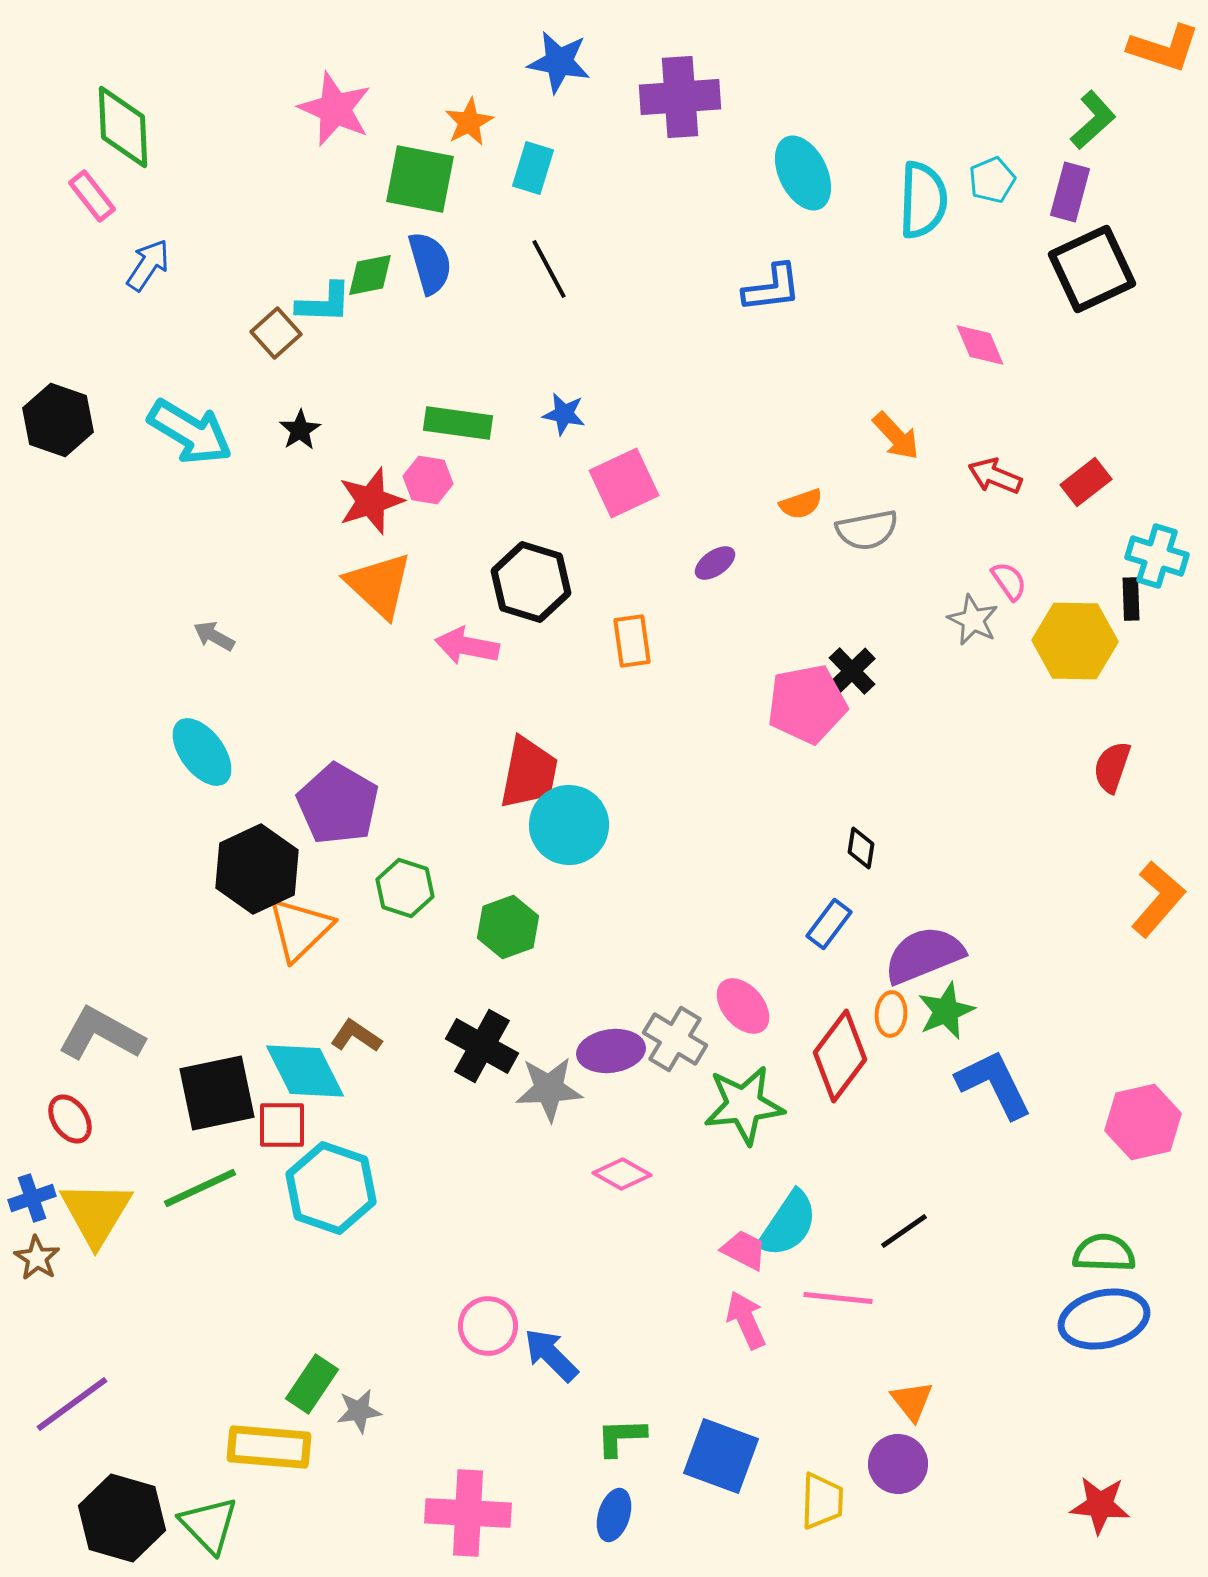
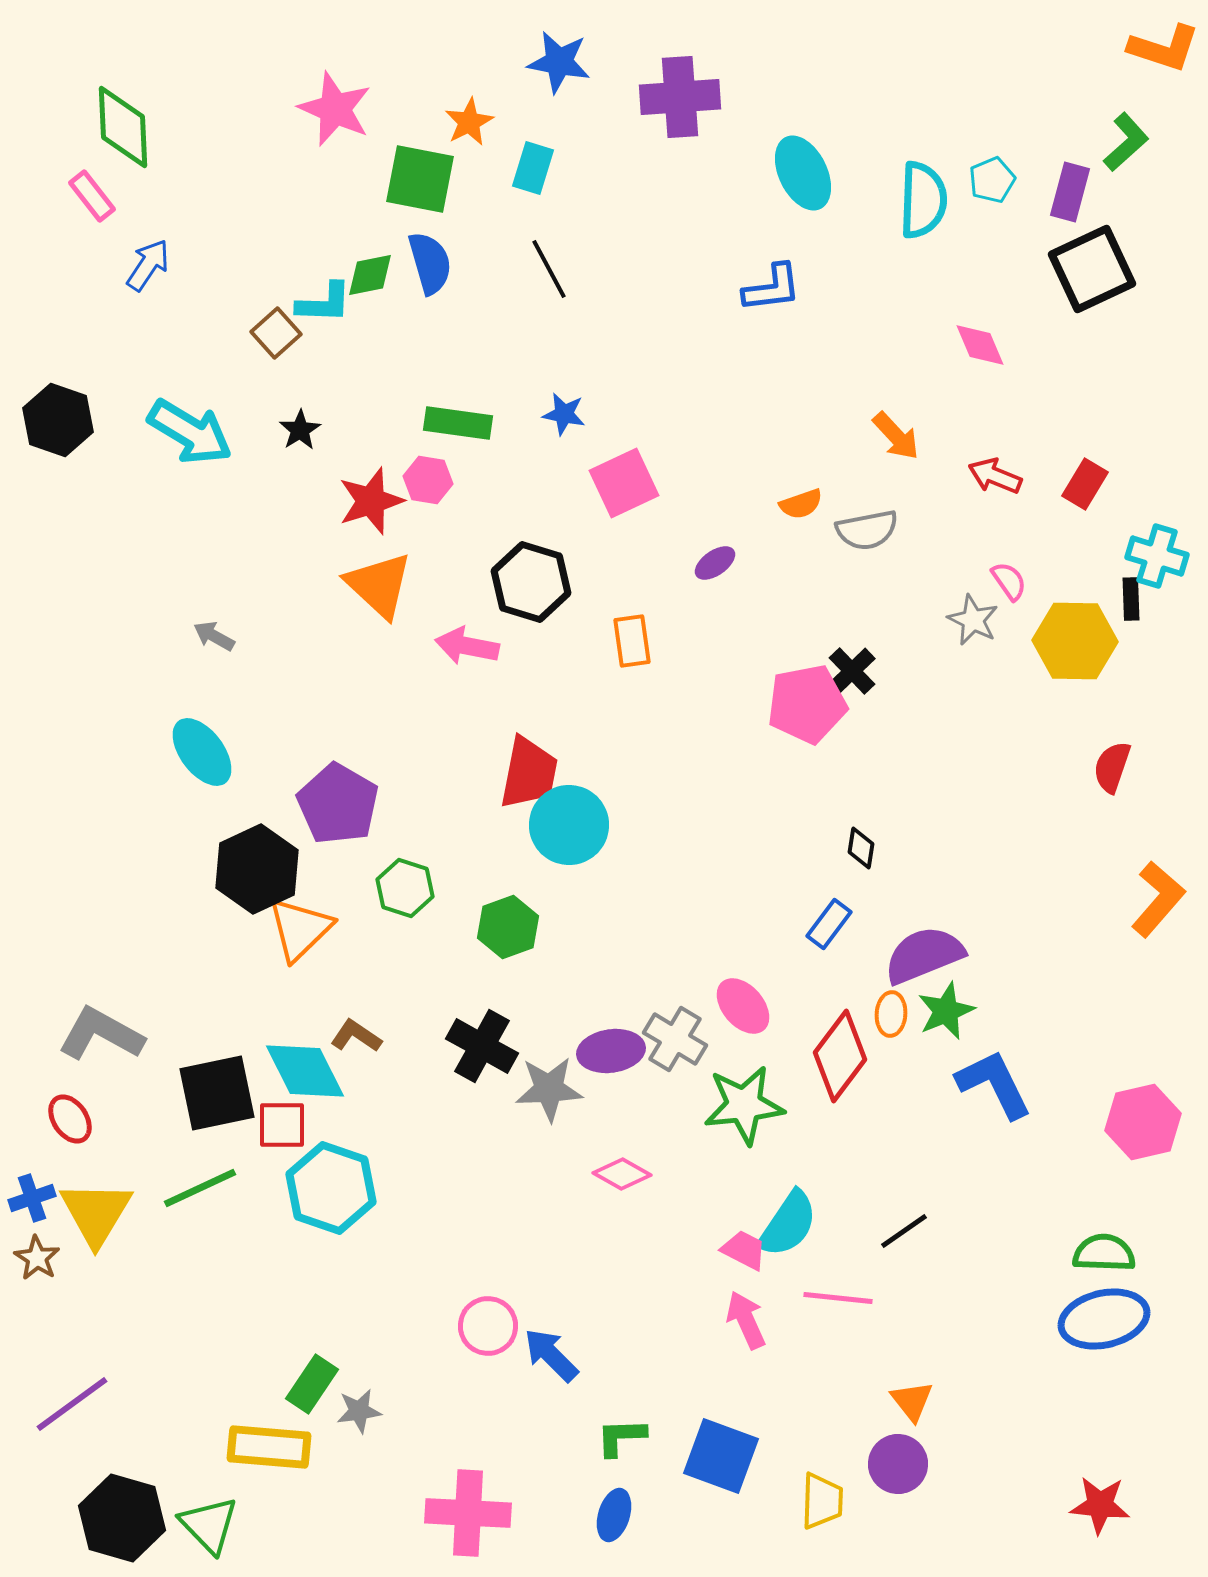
green L-shape at (1093, 120): moved 33 px right, 22 px down
red rectangle at (1086, 482): moved 1 px left, 2 px down; rotated 21 degrees counterclockwise
